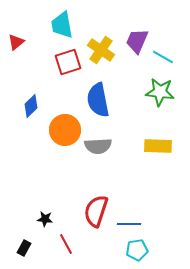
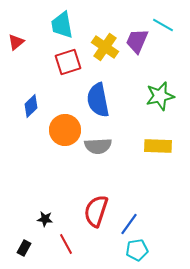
yellow cross: moved 4 px right, 3 px up
cyan line: moved 32 px up
green star: moved 4 px down; rotated 20 degrees counterclockwise
blue line: rotated 55 degrees counterclockwise
